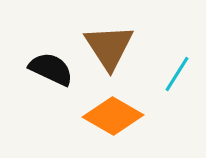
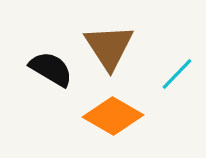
black semicircle: rotated 6 degrees clockwise
cyan line: rotated 12 degrees clockwise
